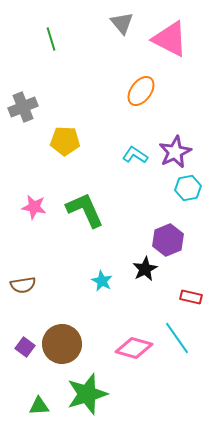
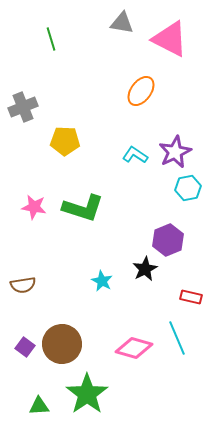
gray triangle: rotated 40 degrees counterclockwise
green L-shape: moved 2 px left, 2 px up; rotated 132 degrees clockwise
cyan line: rotated 12 degrees clockwise
green star: rotated 18 degrees counterclockwise
